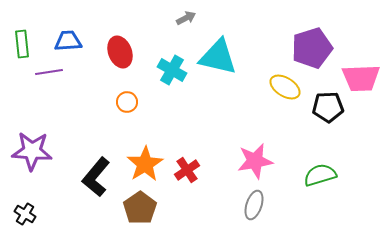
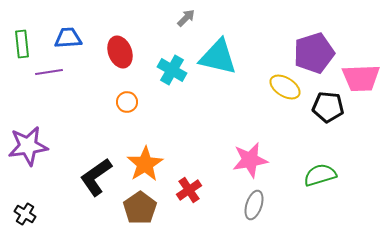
gray arrow: rotated 18 degrees counterclockwise
blue trapezoid: moved 3 px up
purple pentagon: moved 2 px right, 5 px down
black pentagon: rotated 8 degrees clockwise
purple star: moved 4 px left, 5 px up; rotated 12 degrees counterclockwise
pink star: moved 5 px left, 1 px up
red cross: moved 2 px right, 20 px down
black L-shape: rotated 15 degrees clockwise
